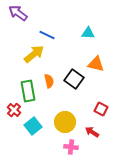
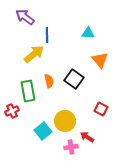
purple arrow: moved 7 px right, 4 px down
blue line: rotated 63 degrees clockwise
orange triangle: moved 4 px right, 4 px up; rotated 36 degrees clockwise
red cross: moved 2 px left, 1 px down; rotated 24 degrees clockwise
yellow circle: moved 1 px up
cyan square: moved 10 px right, 5 px down
red arrow: moved 5 px left, 5 px down
pink cross: rotated 16 degrees counterclockwise
